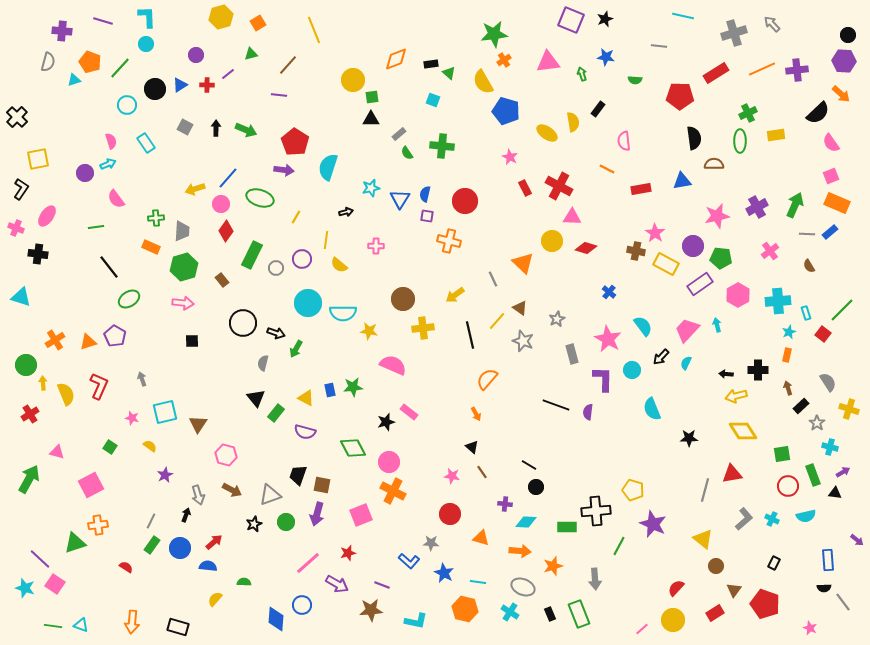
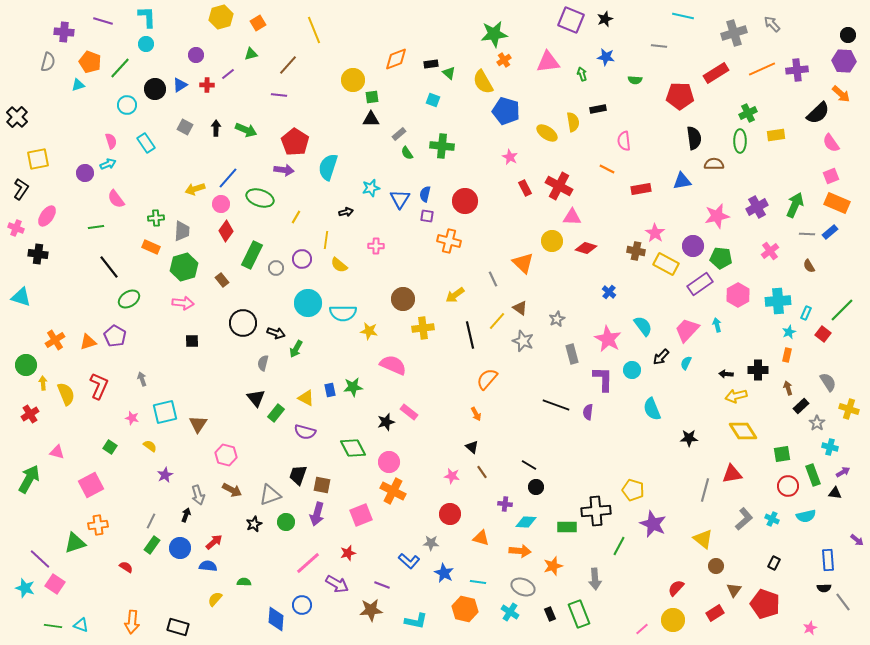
purple cross at (62, 31): moved 2 px right, 1 px down
cyan triangle at (74, 80): moved 4 px right, 5 px down
black rectangle at (598, 109): rotated 42 degrees clockwise
cyan rectangle at (806, 313): rotated 40 degrees clockwise
pink star at (810, 628): rotated 24 degrees clockwise
